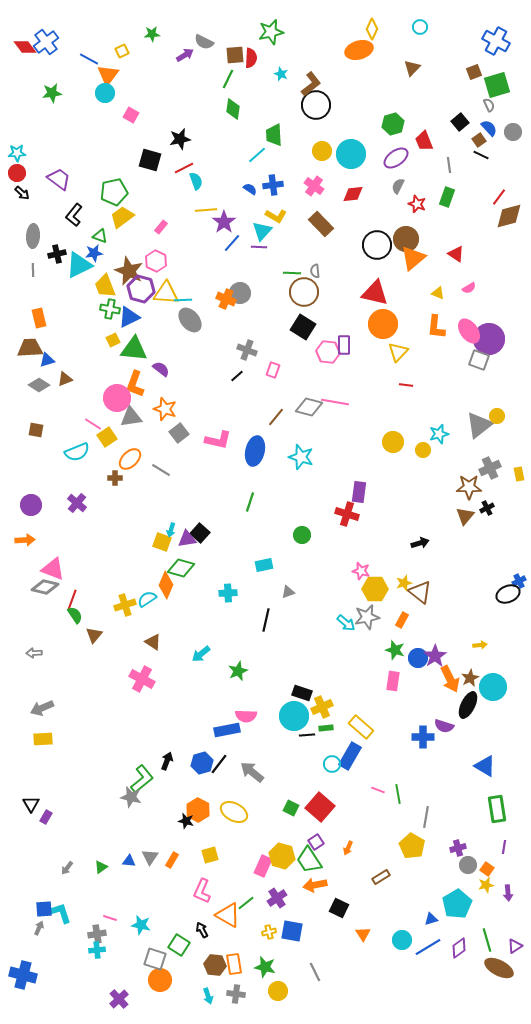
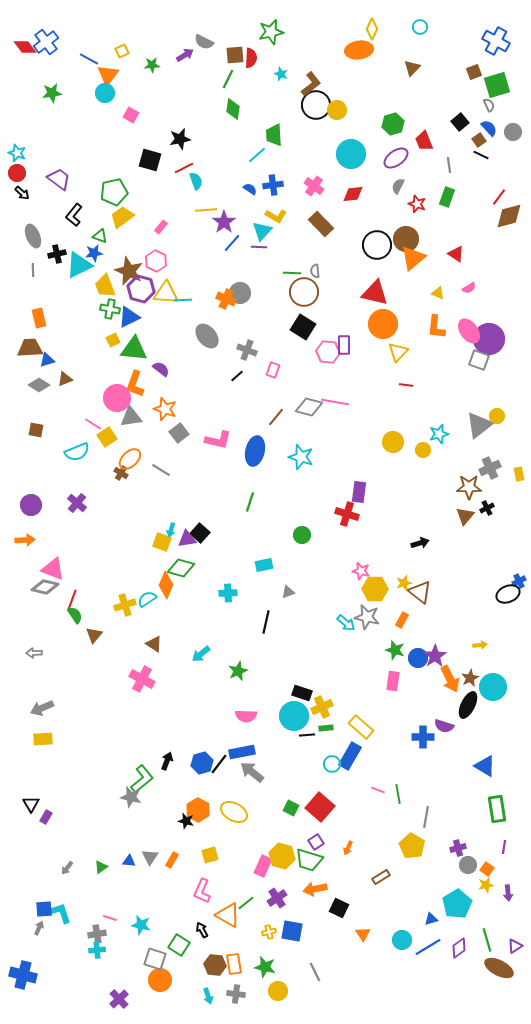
green star at (152, 34): moved 31 px down
orange ellipse at (359, 50): rotated 8 degrees clockwise
yellow circle at (322, 151): moved 15 px right, 41 px up
cyan star at (17, 153): rotated 24 degrees clockwise
gray ellipse at (33, 236): rotated 25 degrees counterclockwise
gray ellipse at (190, 320): moved 17 px right, 16 px down
brown cross at (115, 478): moved 6 px right, 5 px up; rotated 32 degrees clockwise
gray star at (367, 617): rotated 25 degrees clockwise
black line at (266, 620): moved 2 px down
brown triangle at (153, 642): moved 1 px right, 2 px down
blue rectangle at (227, 730): moved 15 px right, 22 px down
green trapezoid at (309, 860): rotated 40 degrees counterclockwise
orange arrow at (315, 885): moved 4 px down
